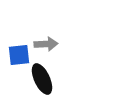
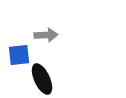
gray arrow: moved 9 px up
